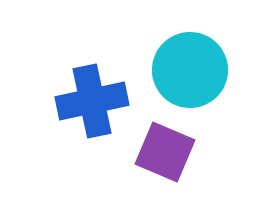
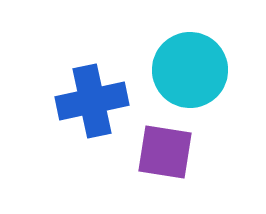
purple square: rotated 14 degrees counterclockwise
